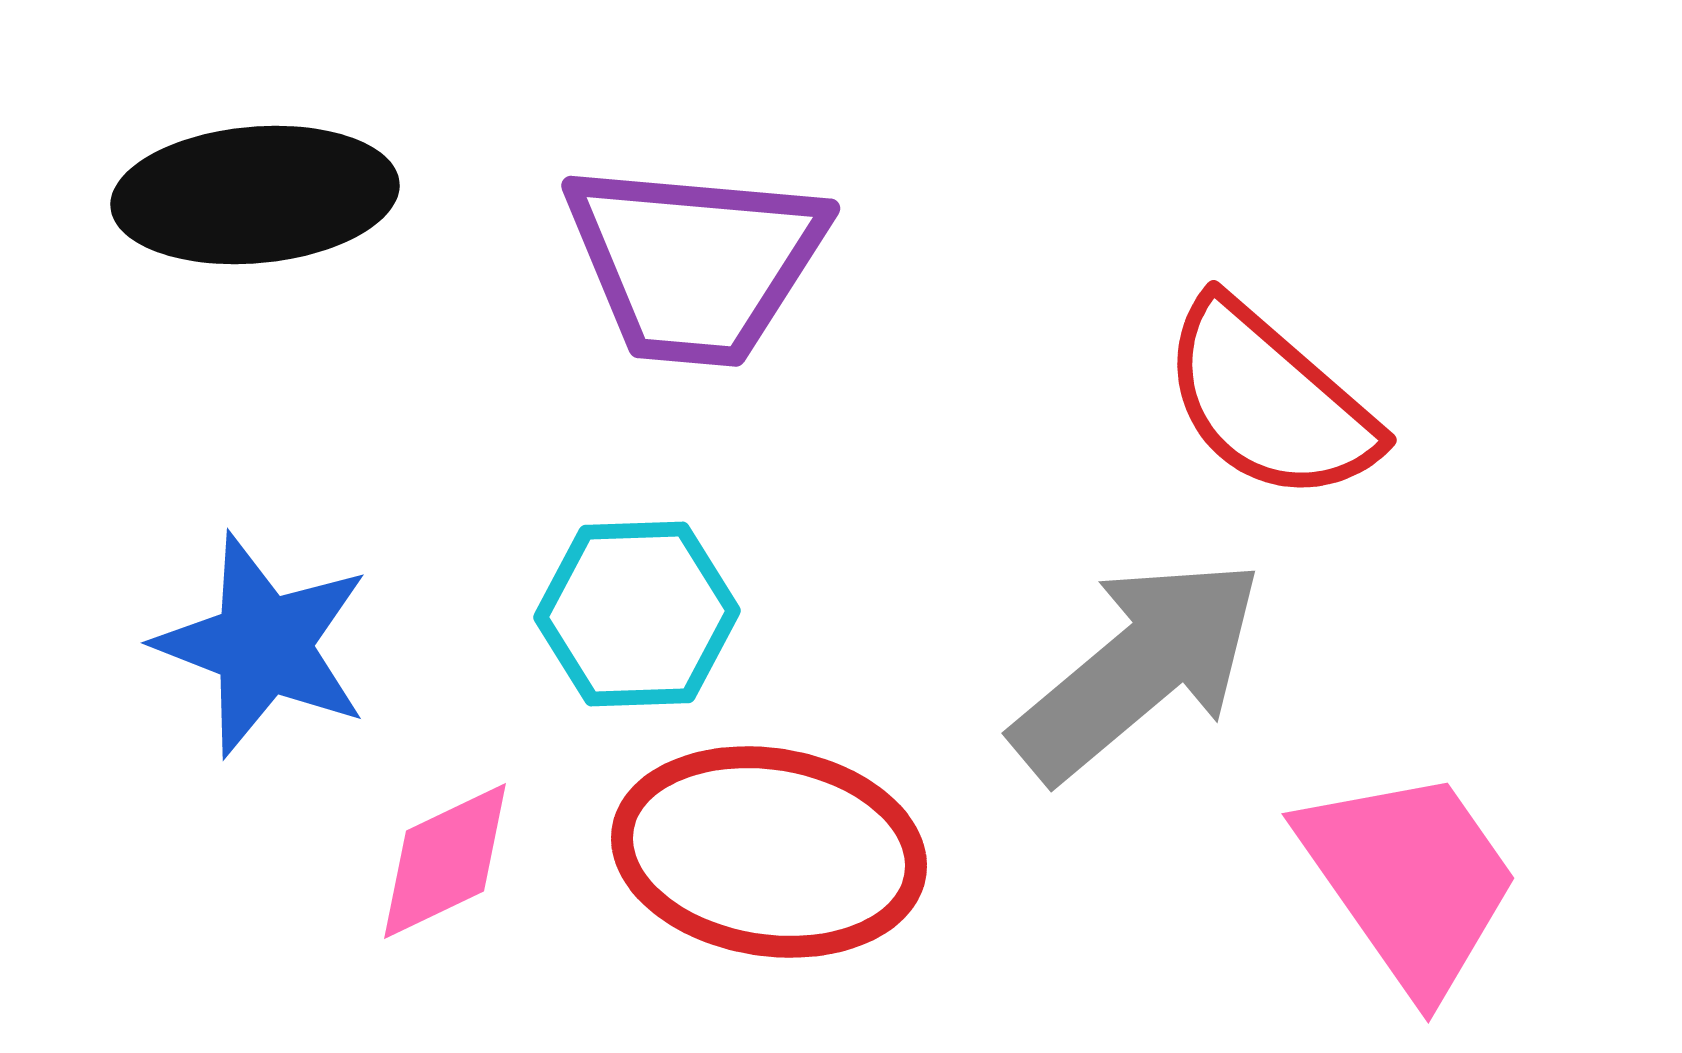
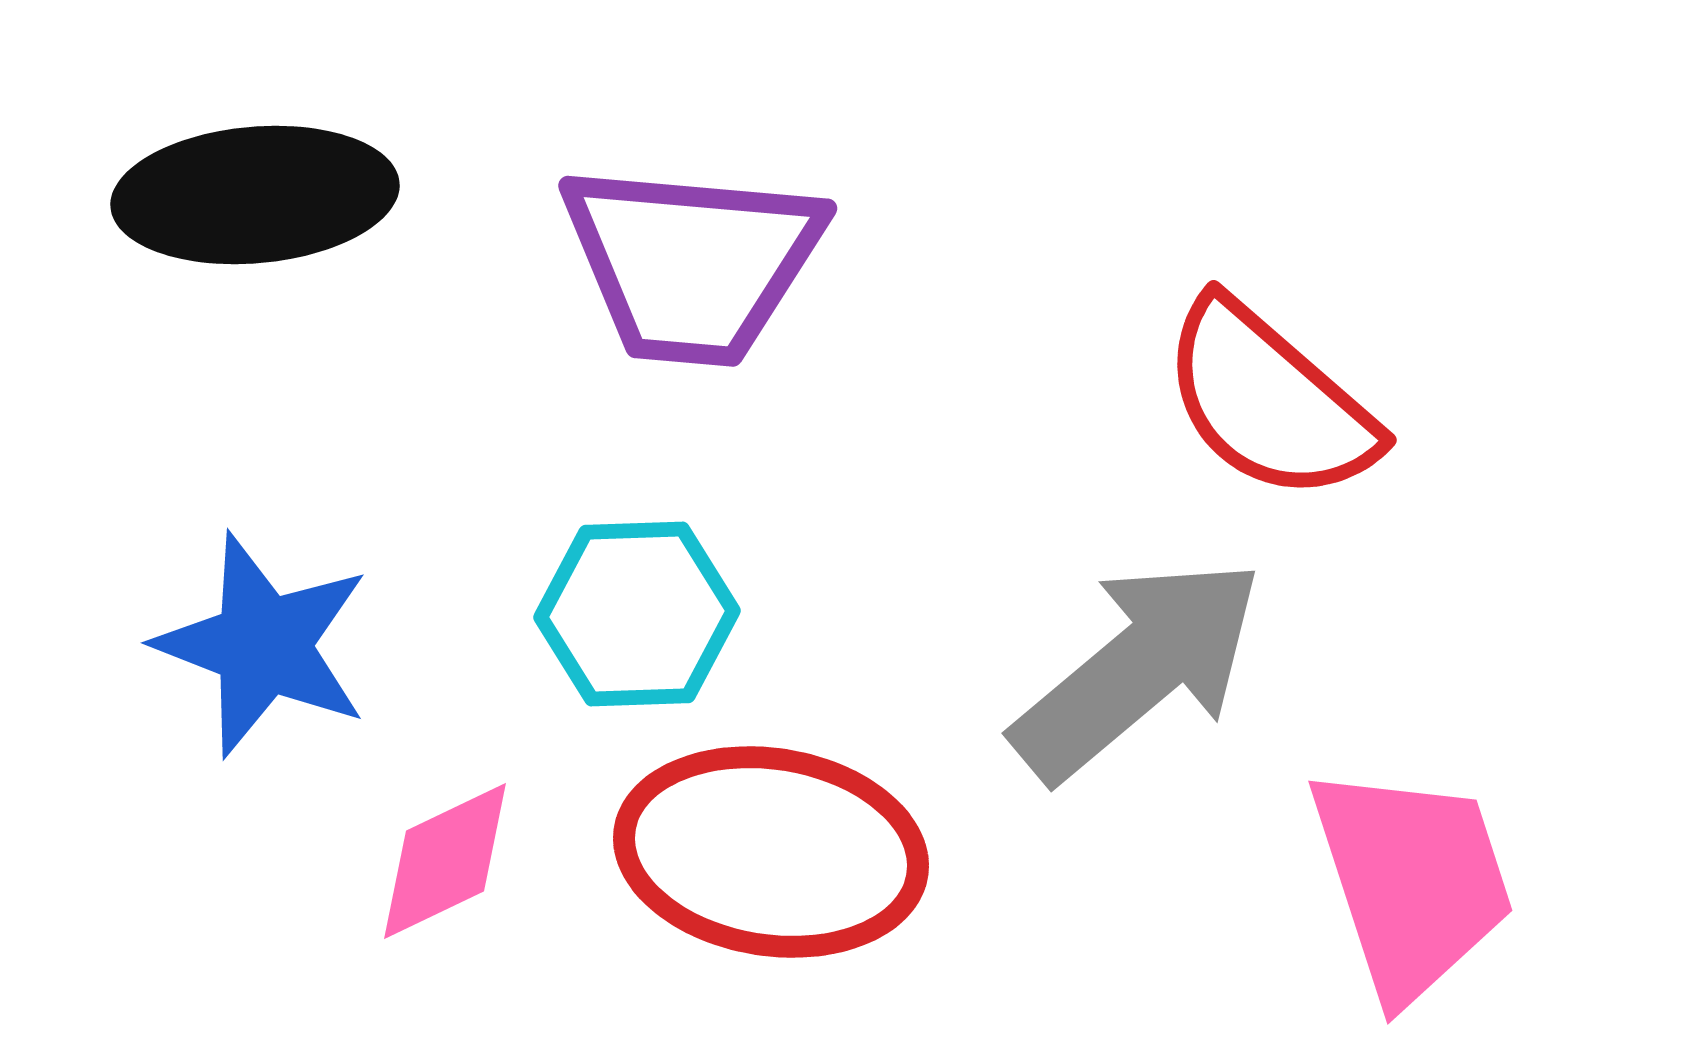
purple trapezoid: moved 3 px left
red ellipse: moved 2 px right
pink trapezoid: moved 2 px right, 2 px down; rotated 17 degrees clockwise
